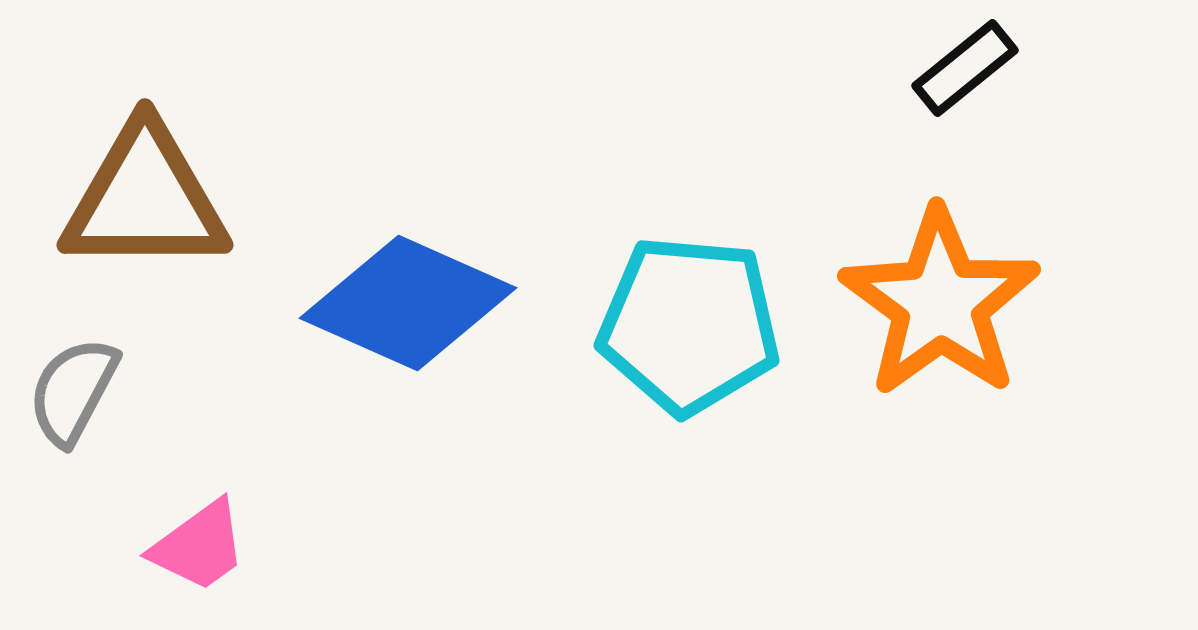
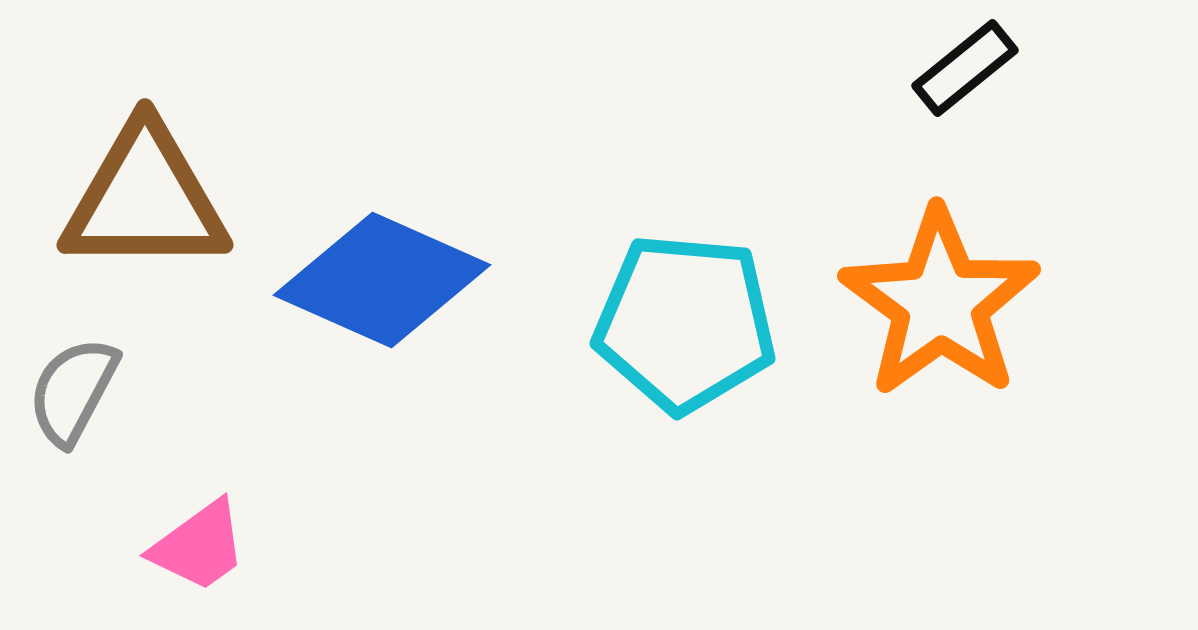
blue diamond: moved 26 px left, 23 px up
cyan pentagon: moved 4 px left, 2 px up
